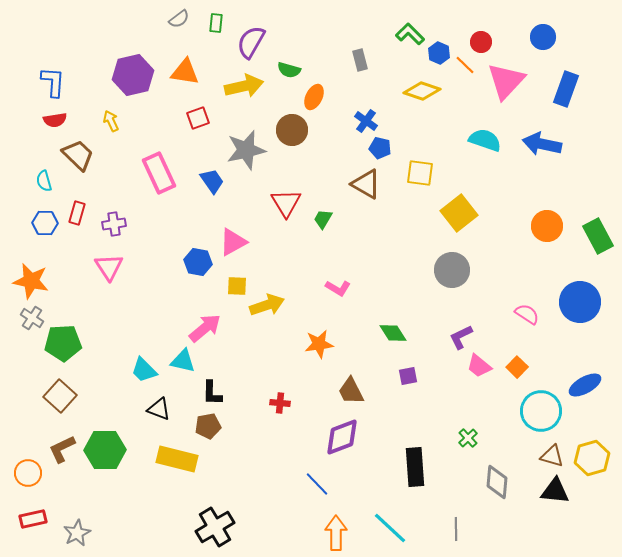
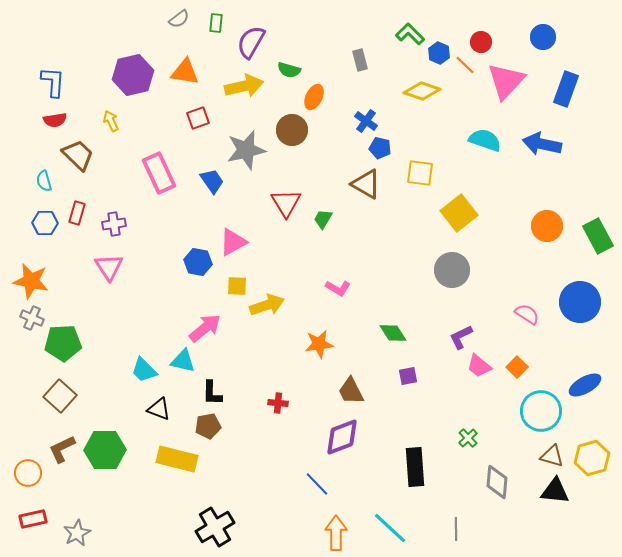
gray cross at (32, 318): rotated 10 degrees counterclockwise
red cross at (280, 403): moved 2 px left
